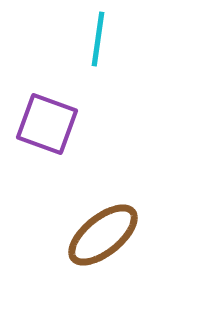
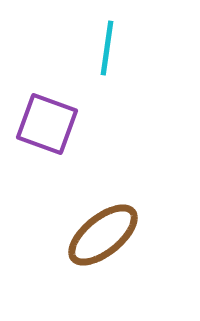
cyan line: moved 9 px right, 9 px down
